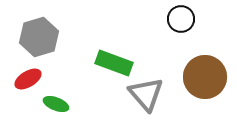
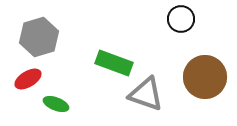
gray triangle: rotated 30 degrees counterclockwise
